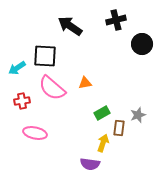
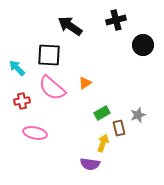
black circle: moved 1 px right, 1 px down
black square: moved 4 px right, 1 px up
cyan arrow: rotated 78 degrees clockwise
orange triangle: rotated 24 degrees counterclockwise
brown rectangle: rotated 21 degrees counterclockwise
